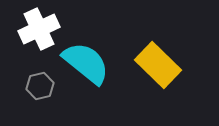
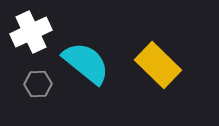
white cross: moved 8 px left, 3 px down
gray hexagon: moved 2 px left, 2 px up; rotated 12 degrees clockwise
